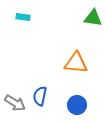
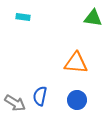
blue circle: moved 5 px up
